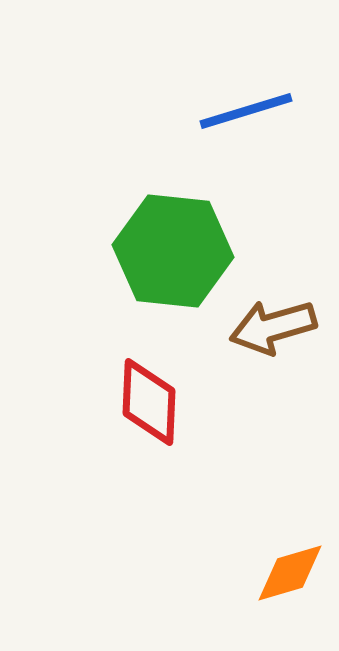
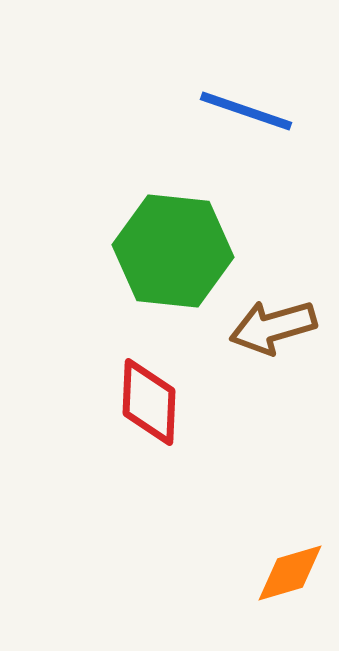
blue line: rotated 36 degrees clockwise
